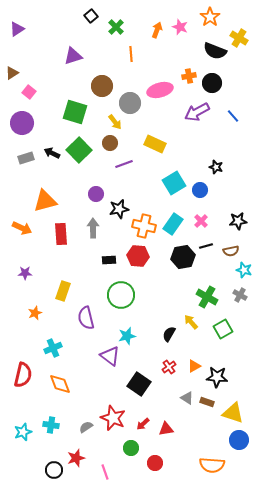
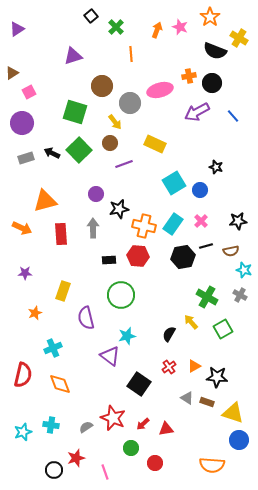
pink square at (29, 92): rotated 24 degrees clockwise
